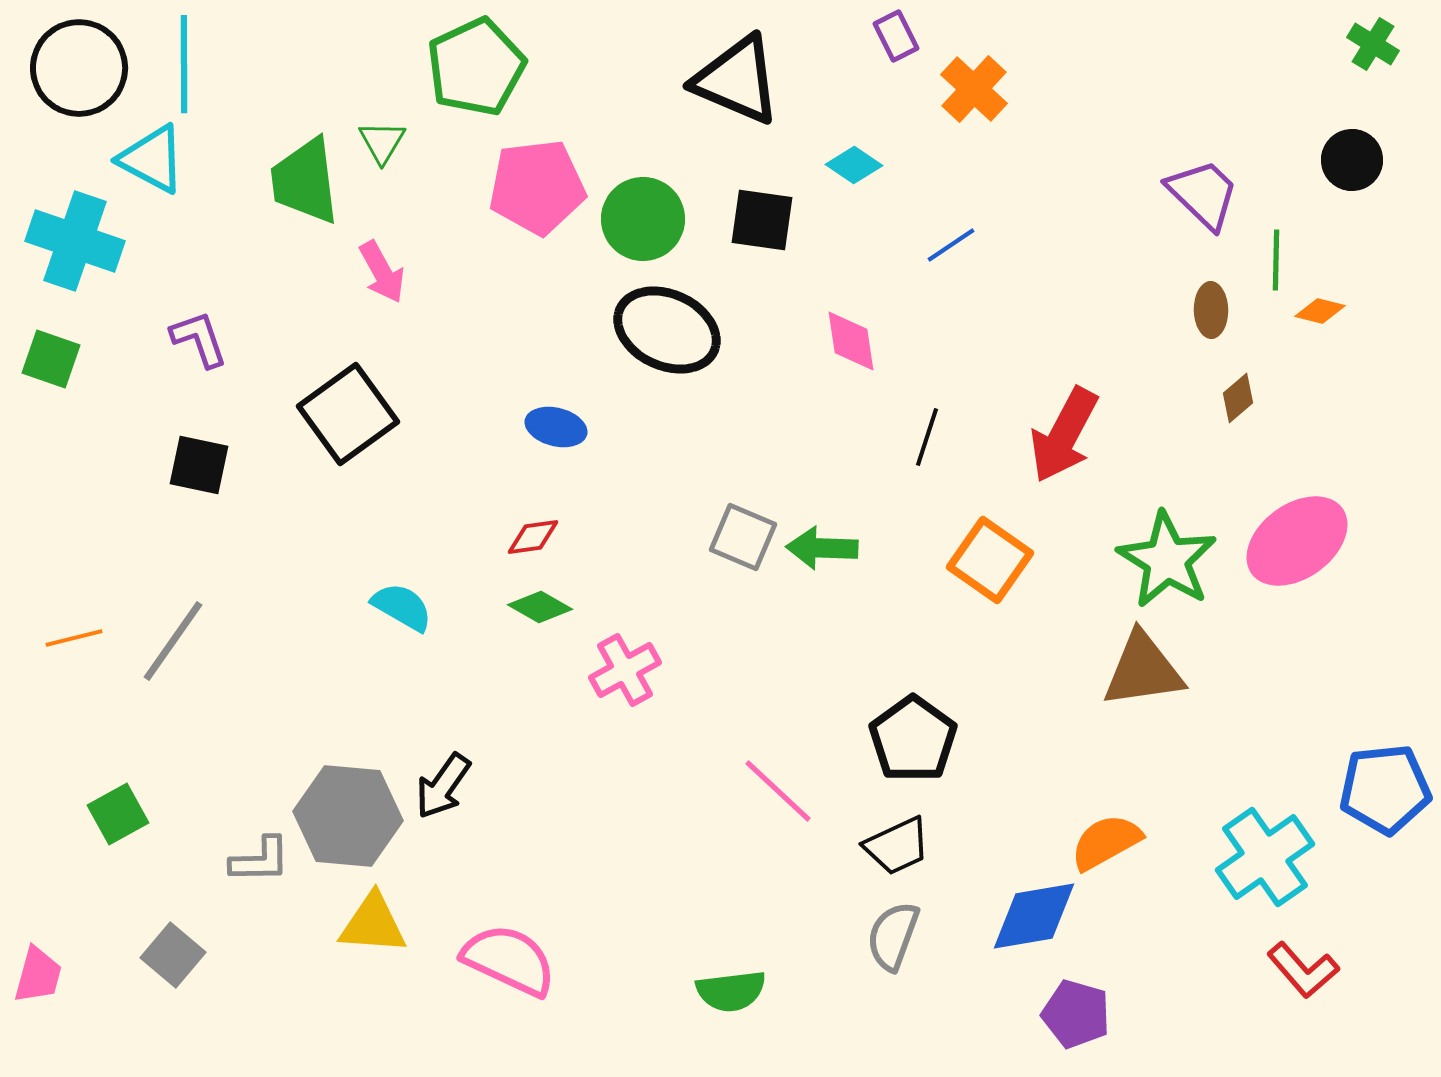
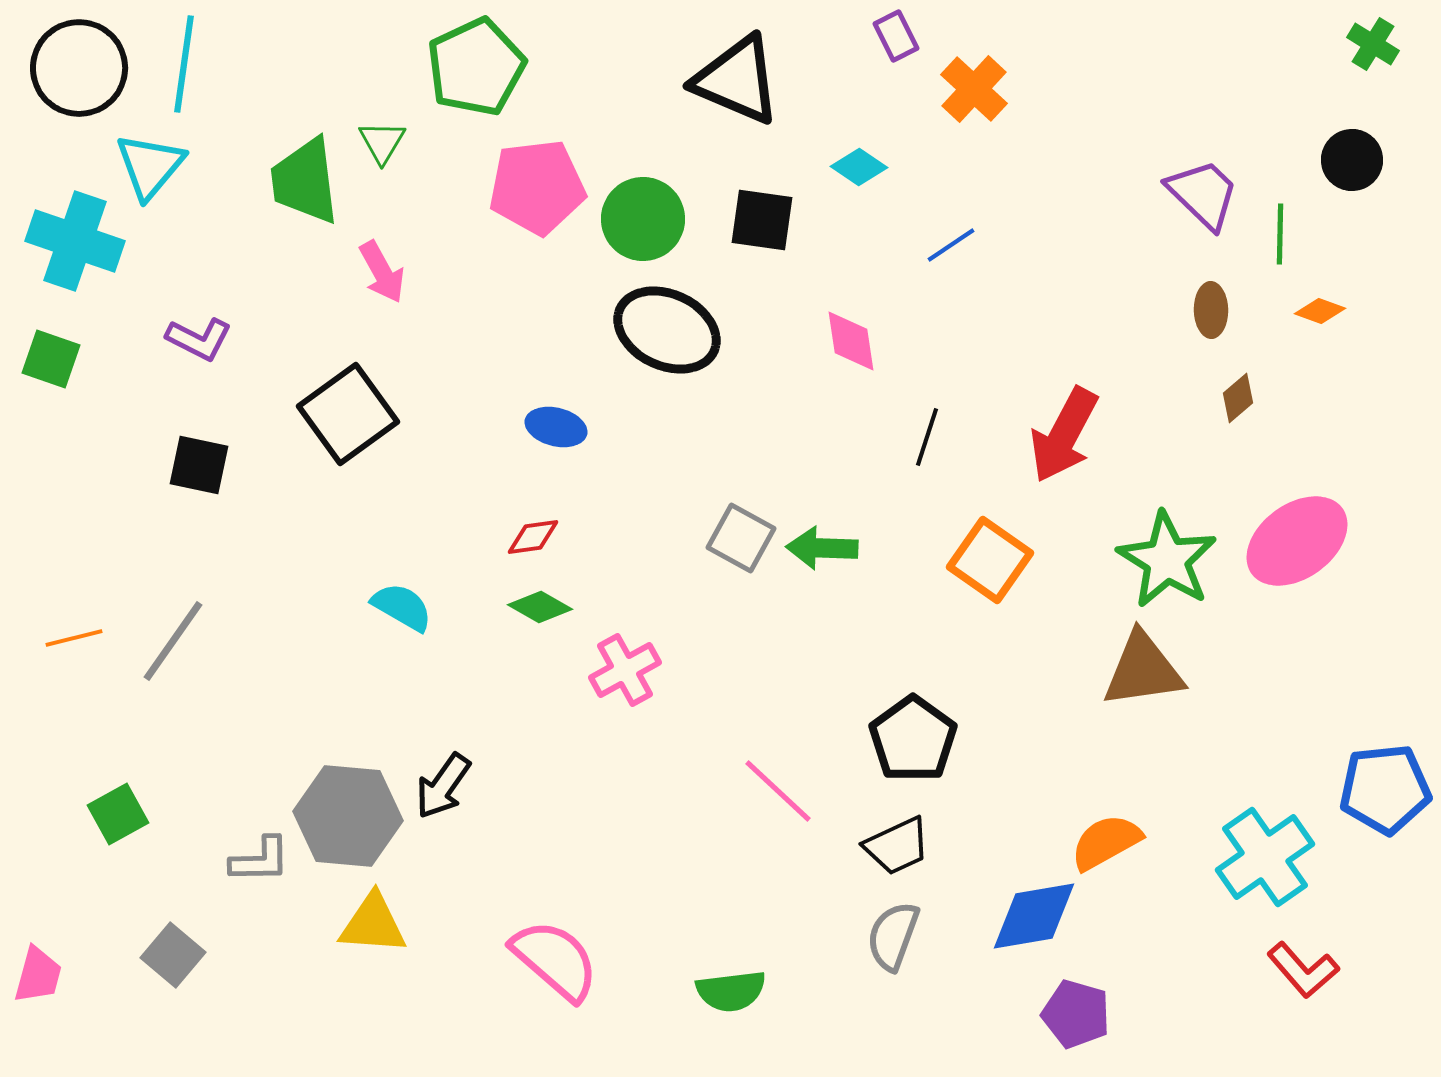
cyan line at (184, 64): rotated 8 degrees clockwise
cyan triangle at (152, 159): moved 2 px left, 7 px down; rotated 42 degrees clockwise
cyan diamond at (854, 165): moved 5 px right, 2 px down
green line at (1276, 260): moved 4 px right, 26 px up
orange diamond at (1320, 311): rotated 6 degrees clockwise
purple L-shape at (199, 339): rotated 136 degrees clockwise
gray square at (743, 537): moved 2 px left, 1 px down; rotated 6 degrees clockwise
pink semicircle at (509, 960): moved 46 px right; rotated 16 degrees clockwise
